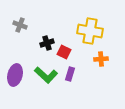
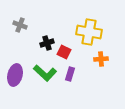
yellow cross: moved 1 px left, 1 px down
green L-shape: moved 1 px left, 2 px up
